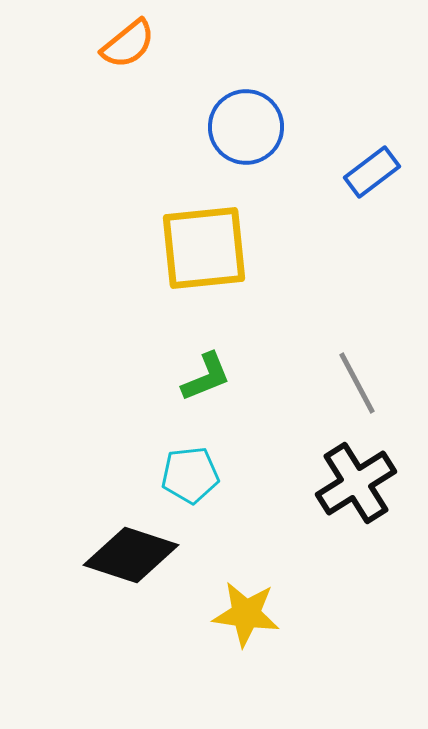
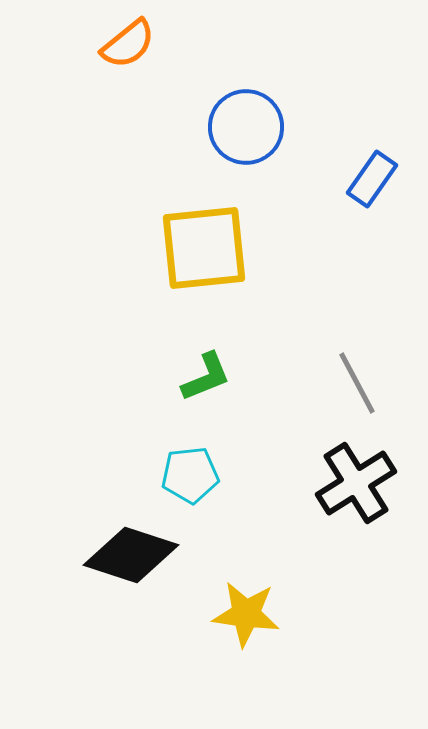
blue rectangle: moved 7 px down; rotated 18 degrees counterclockwise
